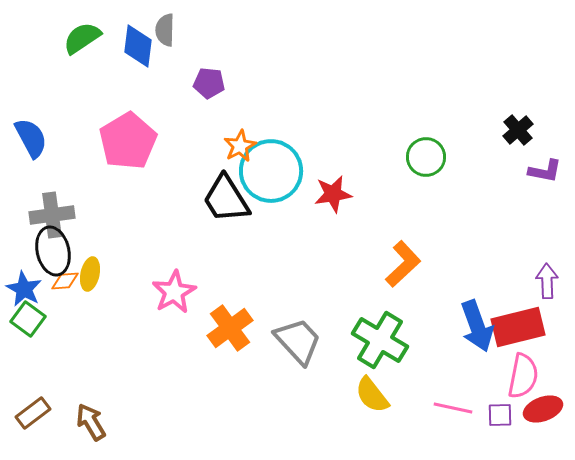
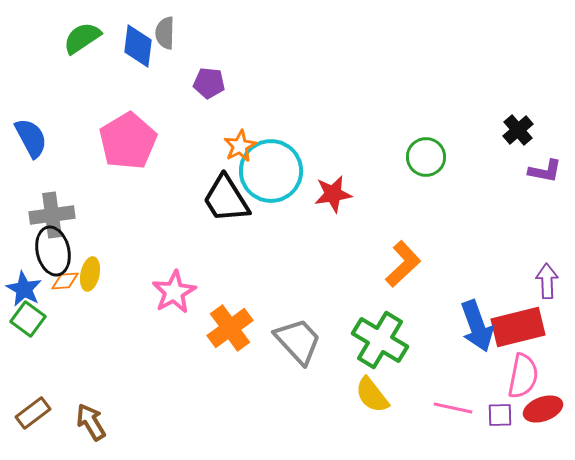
gray semicircle: moved 3 px down
